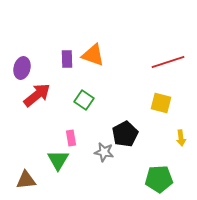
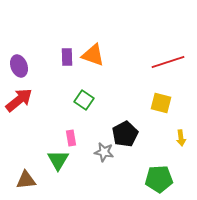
purple rectangle: moved 2 px up
purple ellipse: moved 3 px left, 2 px up; rotated 35 degrees counterclockwise
red arrow: moved 18 px left, 5 px down
